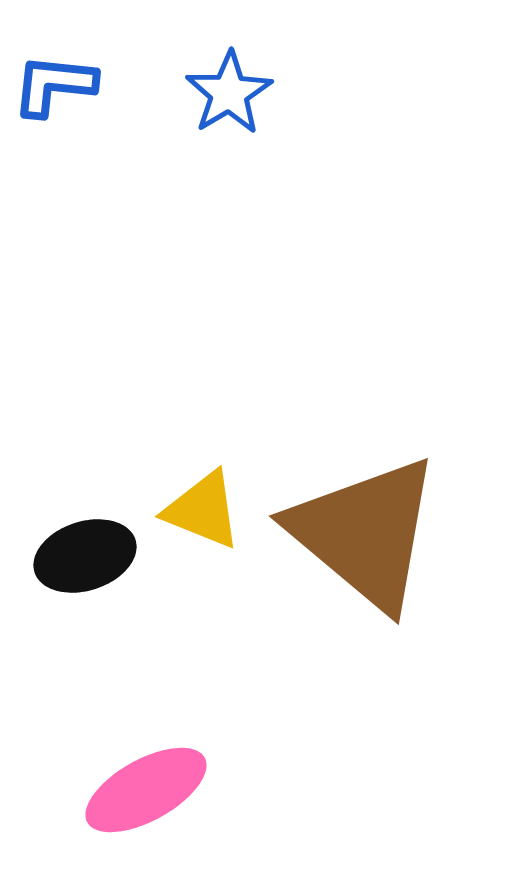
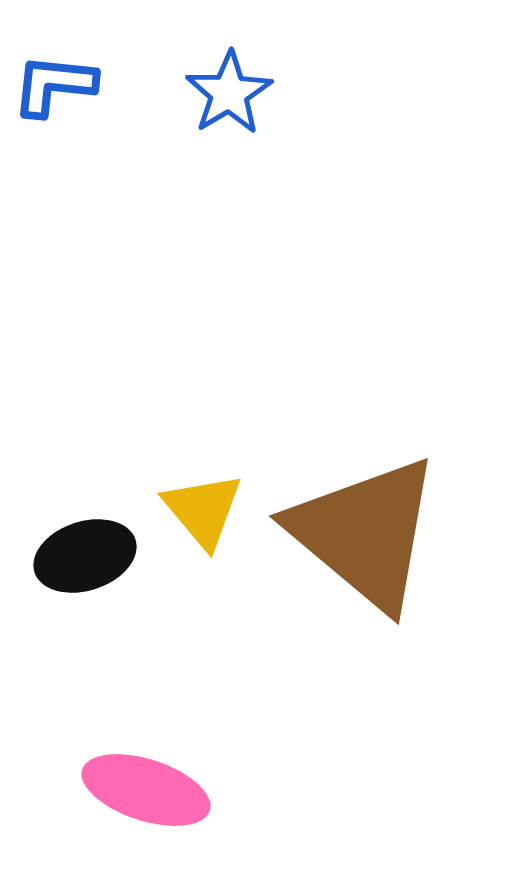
yellow triangle: rotated 28 degrees clockwise
pink ellipse: rotated 47 degrees clockwise
